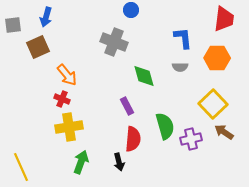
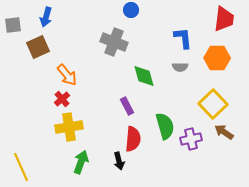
red cross: rotated 28 degrees clockwise
black arrow: moved 1 px up
